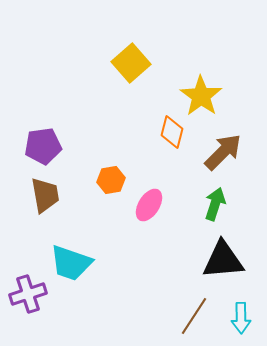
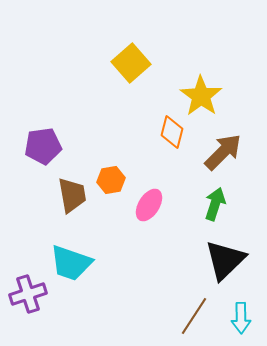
brown trapezoid: moved 27 px right
black triangle: moved 2 px right; rotated 39 degrees counterclockwise
